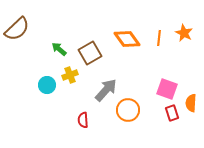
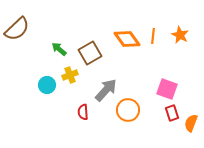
orange star: moved 4 px left, 2 px down
orange line: moved 6 px left, 2 px up
orange semicircle: moved 20 px down; rotated 18 degrees clockwise
red semicircle: moved 8 px up
